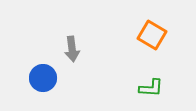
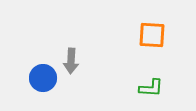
orange square: rotated 28 degrees counterclockwise
gray arrow: moved 1 px left, 12 px down; rotated 10 degrees clockwise
